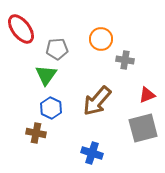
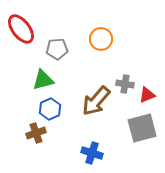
gray cross: moved 24 px down
green triangle: moved 3 px left, 5 px down; rotated 40 degrees clockwise
brown arrow: moved 1 px left
blue hexagon: moved 1 px left, 1 px down; rotated 10 degrees clockwise
gray square: moved 1 px left
brown cross: rotated 30 degrees counterclockwise
